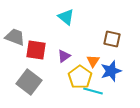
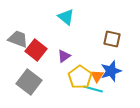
gray trapezoid: moved 3 px right, 2 px down
red square: rotated 30 degrees clockwise
orange triangle: moved 4 px right, 15 px down
cyan line: moved 2 px up
